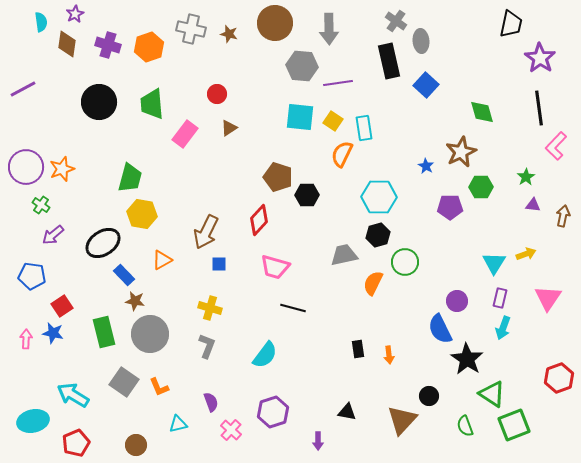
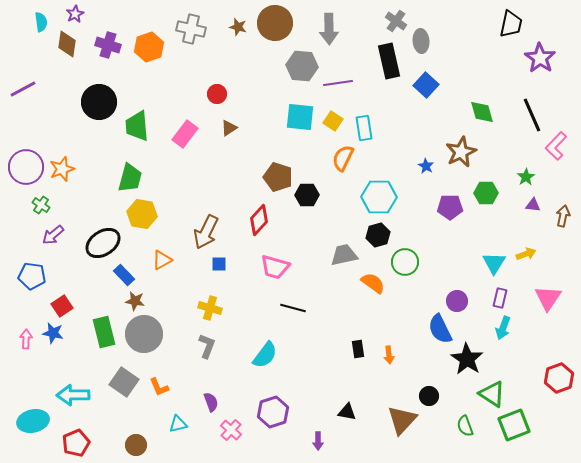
brown star at (229, 34): moved 9 px right, 7 px up
green trapezoid at (152, 104): moved 15 px left, 22 px down
black line at (539, 108): moved 7 px left, 7 px down; rotated 16 degrees counterclockwise
orange semicircle at (342, 154): moved 1 px right, 4 px down
green hexagon at (481, 187): moved 5 px right, 6 px down
orange semicircle at (373, 283): rotated 100 degrees clockwise
gray circle at (150, 334): moved 6 px left
cyan arrow at (73, 395): rotated 32 degrees counterclockwise
